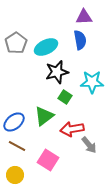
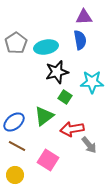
cyan ellipse: rotated 15 degrees clockwise
